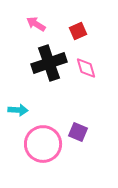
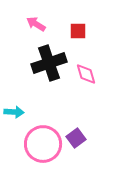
red square: rotated 24 degrees clockwise
pink diamond: moved 6 px down
cyan arrow: moved 4 px left, 2 px down
purple square: moved 2 px left, 6 px down; rotated 30 degrees clockwise
